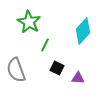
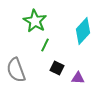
green star: moved 6 px right, 1 px up
